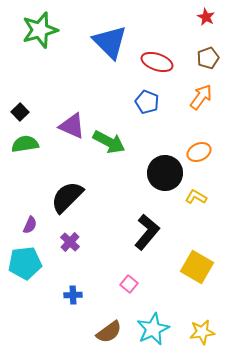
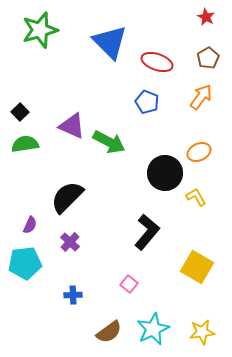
brown pentagon: rotated 10 degrees counterclockwise
yellow L-shape: rotated 30 degrees clockwise
